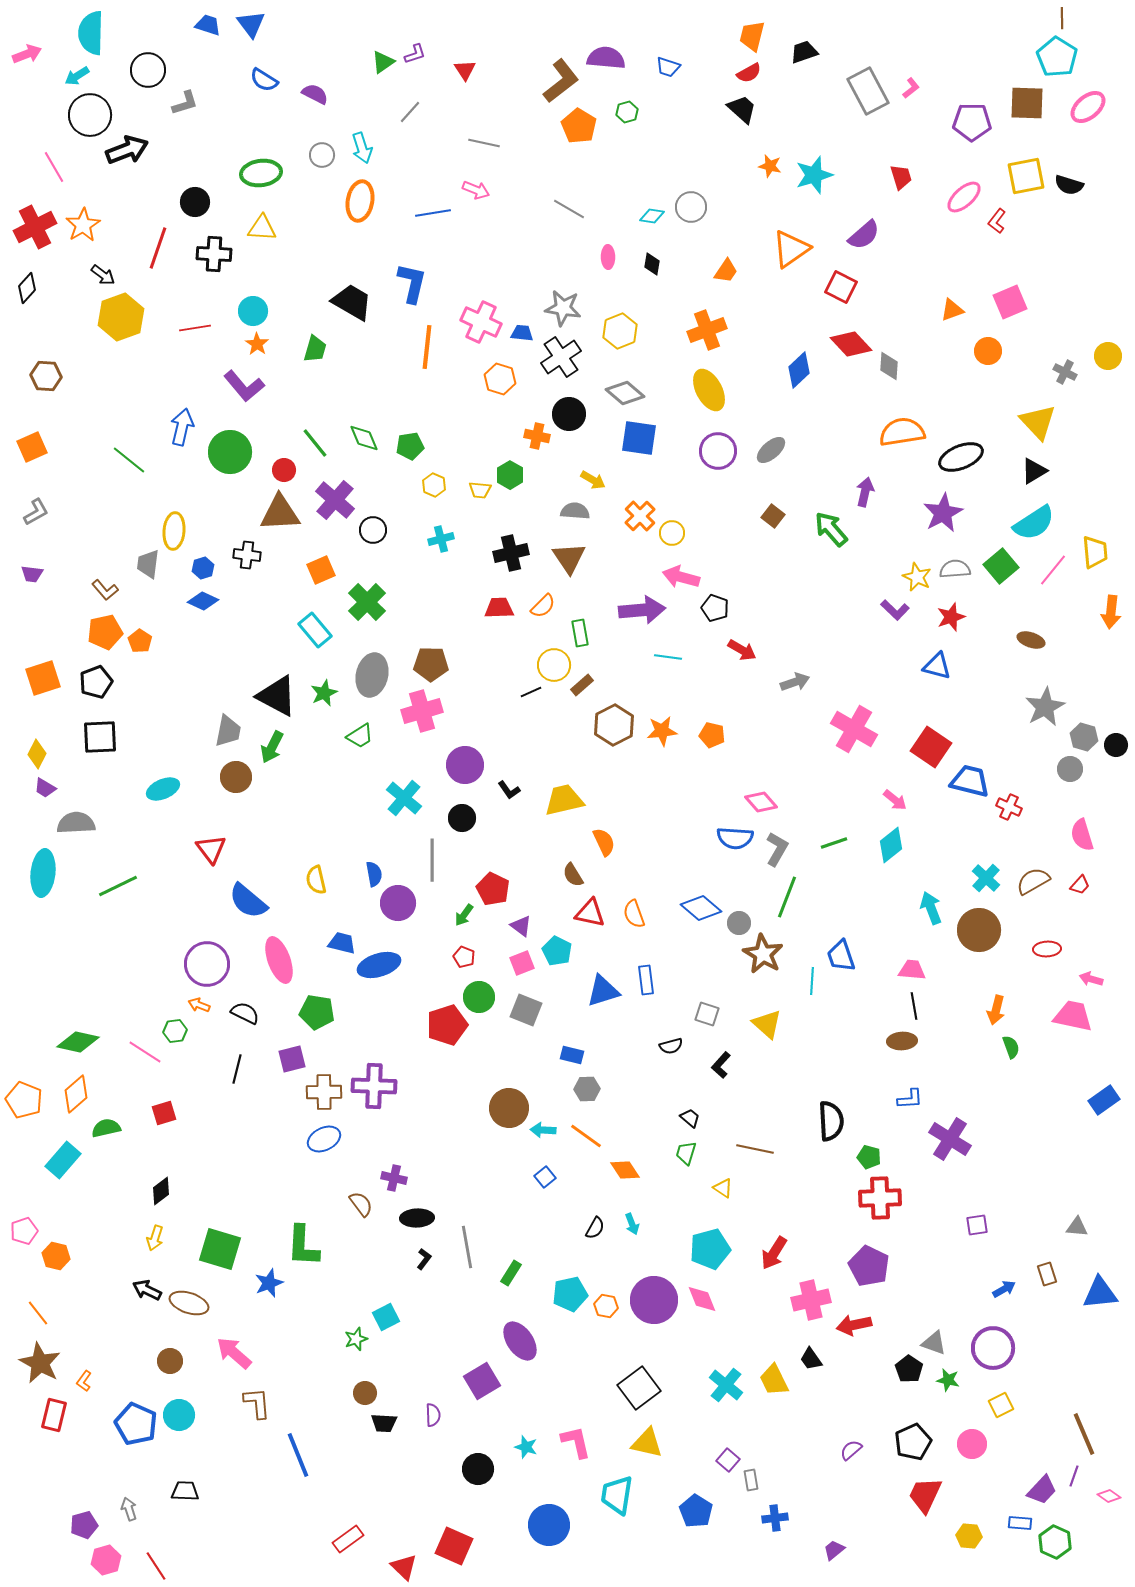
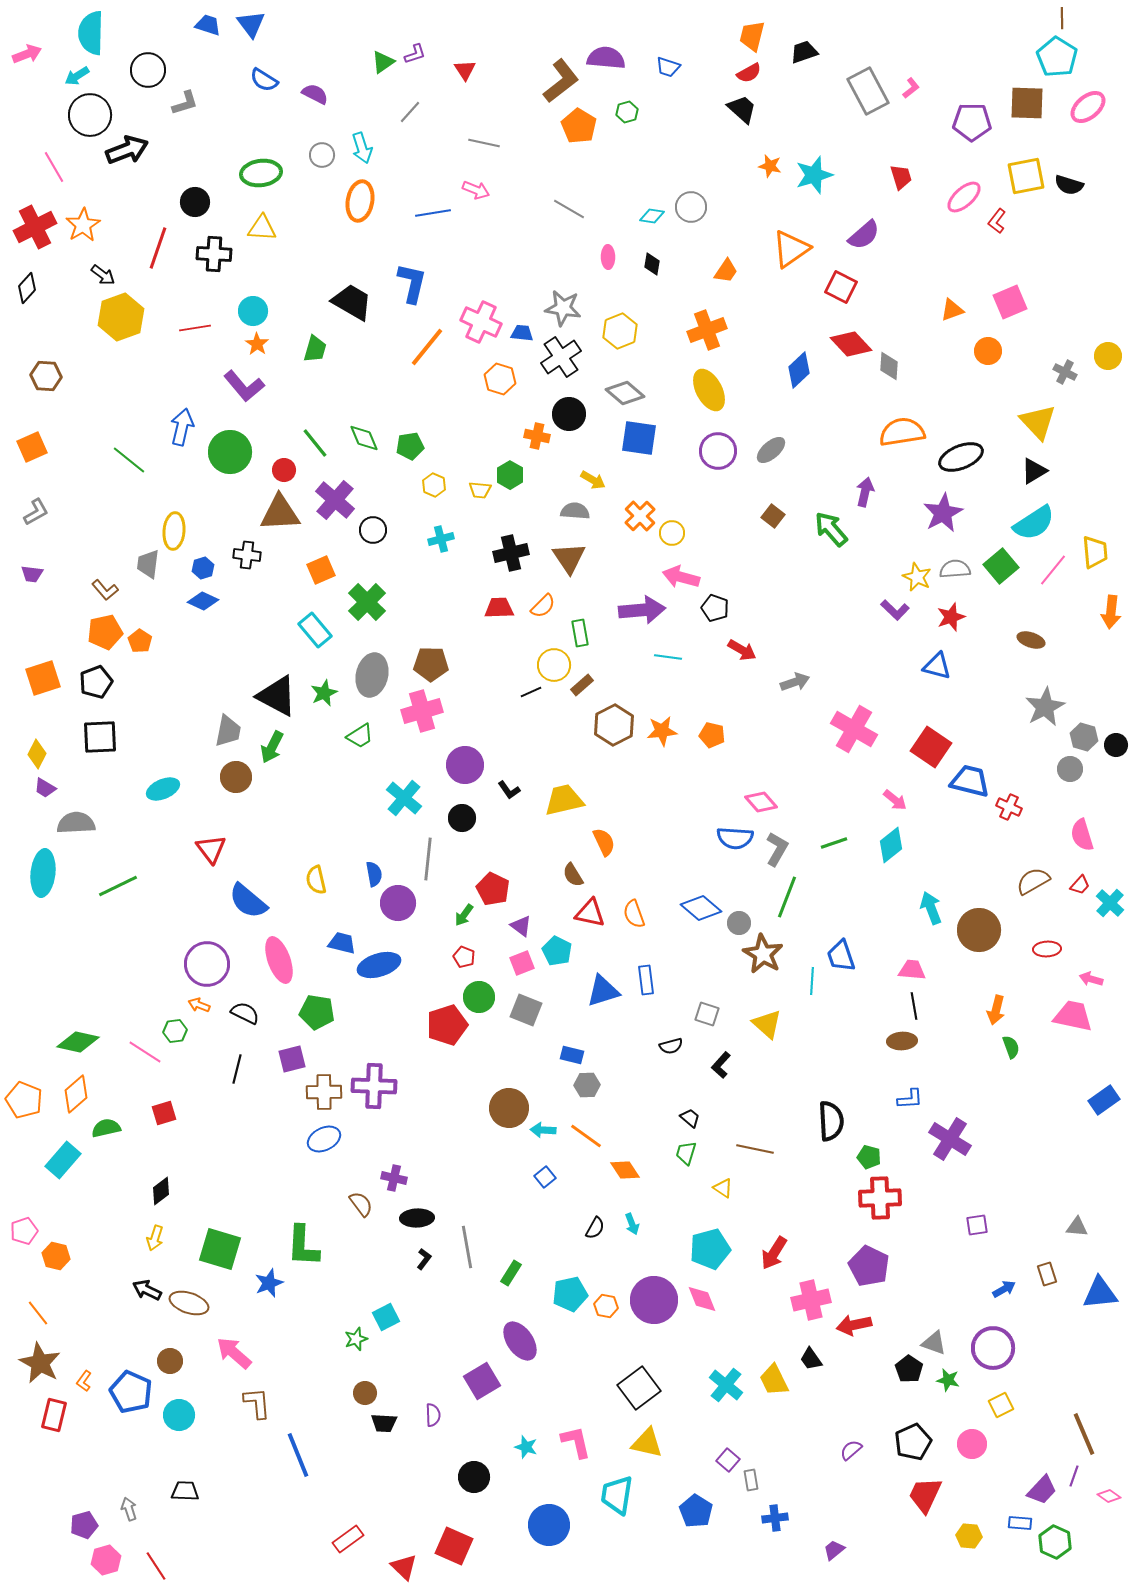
orange line at (427, 347): rotated 33 degrees clockwise
gray line at (432, 860): moved 4 px left, 1 px up; rotated 6 degrees clockwise
cyan cross at (986, 878): moved 124 px right, 25 px down
gray hexagon at (587, 1089): moved 4 px up
blue pentagon at (136, 1424): moved 5 px left, 32 px up
black circle at (478, 1469): moved 4 px left, 8 px down
